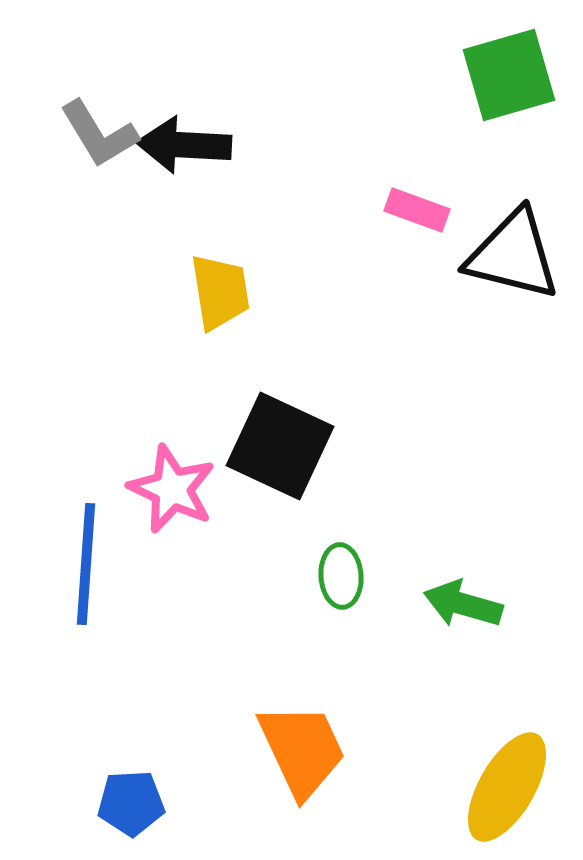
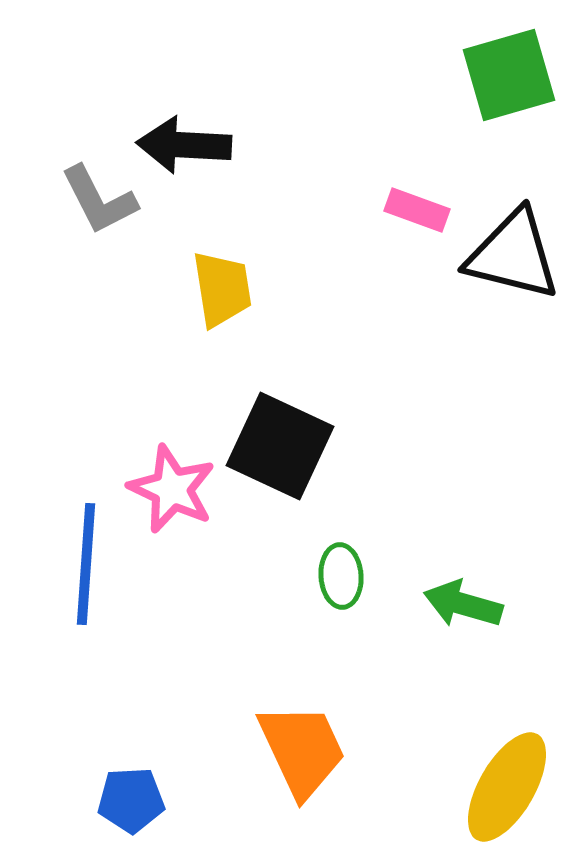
gray L-shape: moved 66 px down; rotated 4 degrees clockwise
yellow trapezoid: moved 2 px right, 3 px up
blue pentagon: moved 3 px up
